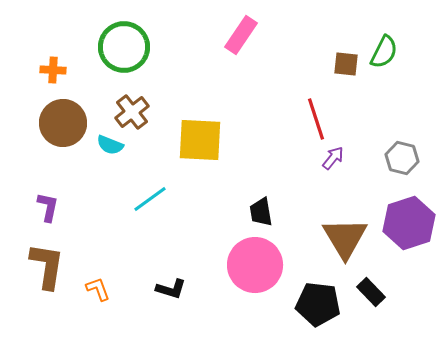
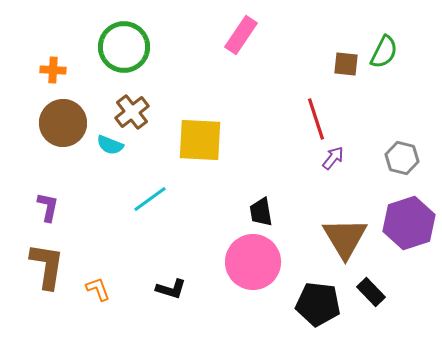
pink circle: moved 2 px left, 3 px up
